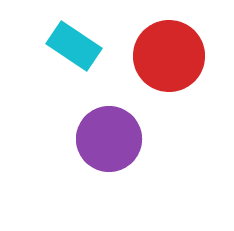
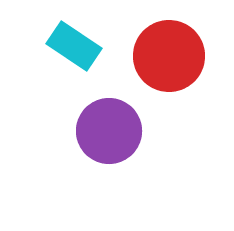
purple circle: moved 8 px up
